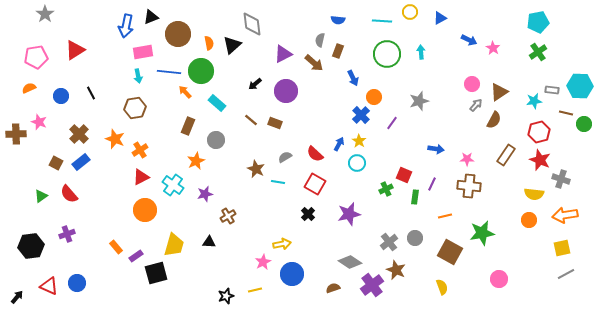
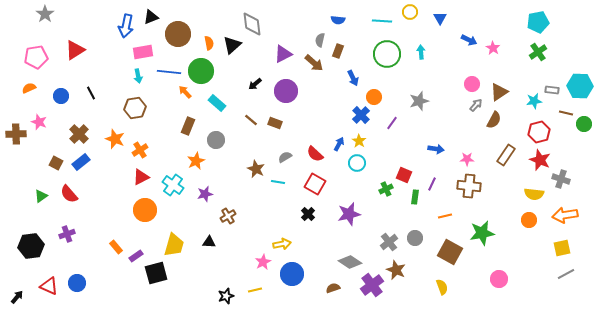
blue triangle at (440, 18): rotated 32 degrees counterclockwise
